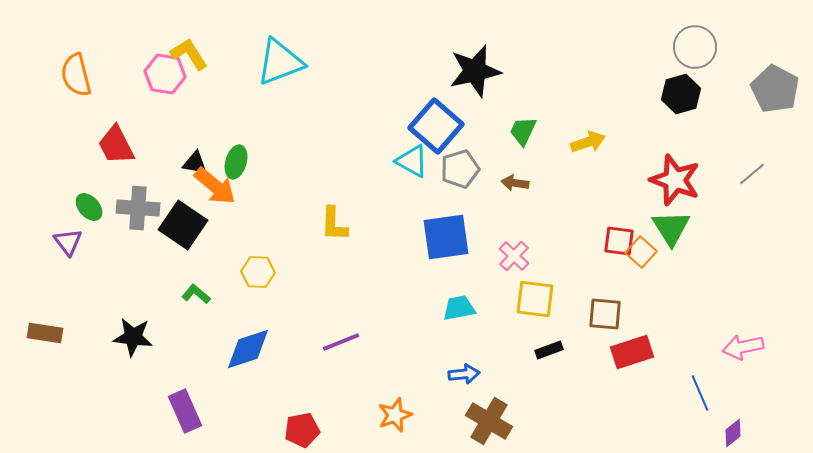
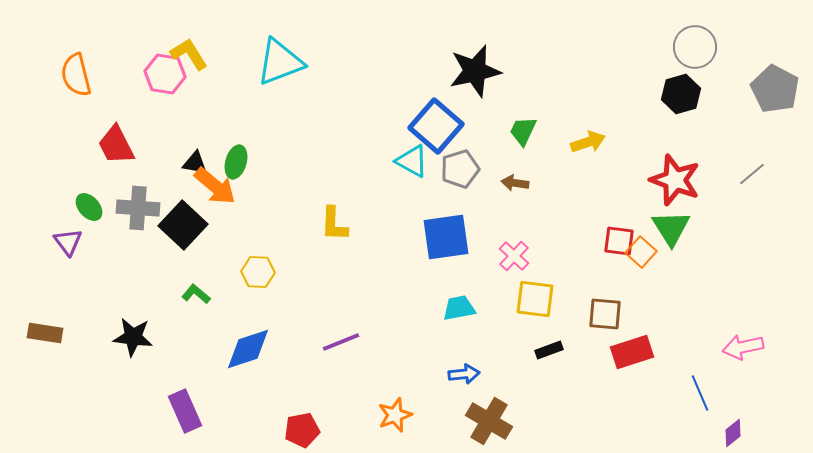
black square at (183, 225): rotated 9 degrees clockwise
